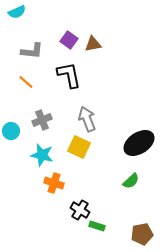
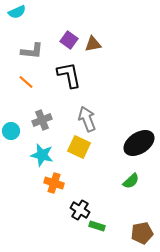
brown pentagon: moved 1 px up
